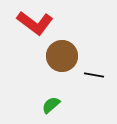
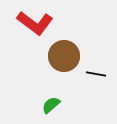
brown circle: moved 2 px right
black line: moved 2 px right, 1 px up
